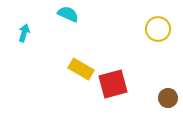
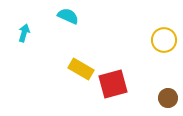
cyan semicircle: moved 2 px down
yellow circle: moved 6 px right, 11 px down
